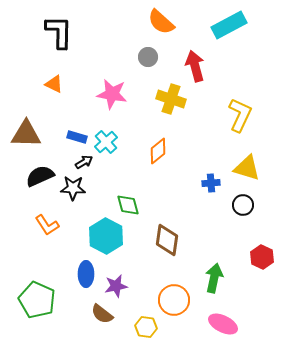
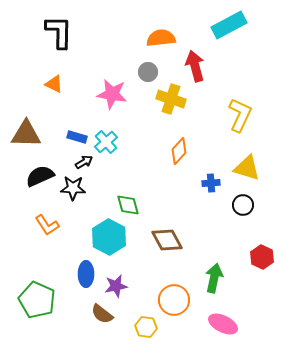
orange semicircle: moved 16 px down; rotated 132 degrees clockwise
gray circle: moved 15 px down
orange diamond: moved 21 px right; rotated 8 degrees counterclockwise
cyan hexagon: moved 3 px right, 1 px down
brown diamond: rotated 36 degrees counterclockwise
